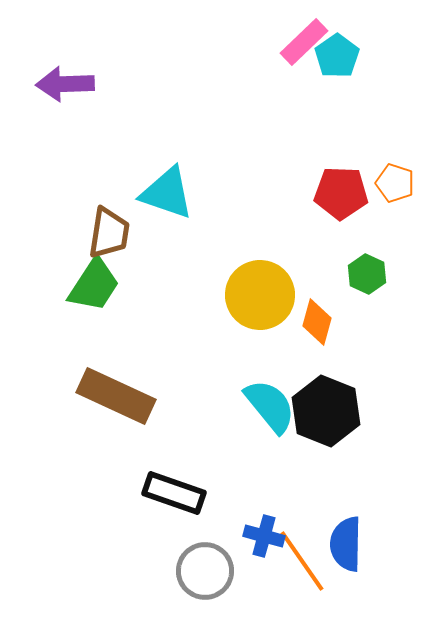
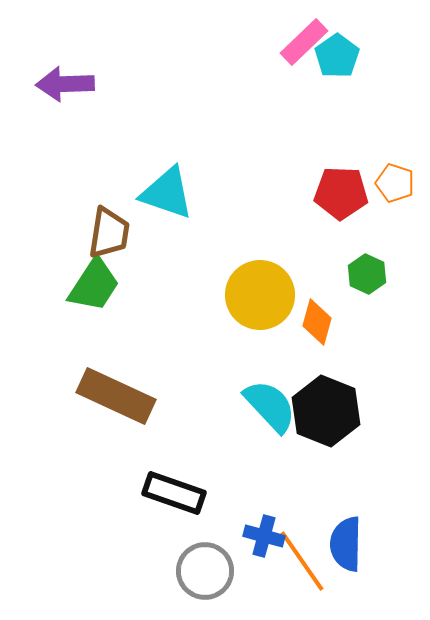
cyan semicircle: rotated 4 degrees counterclockwise
